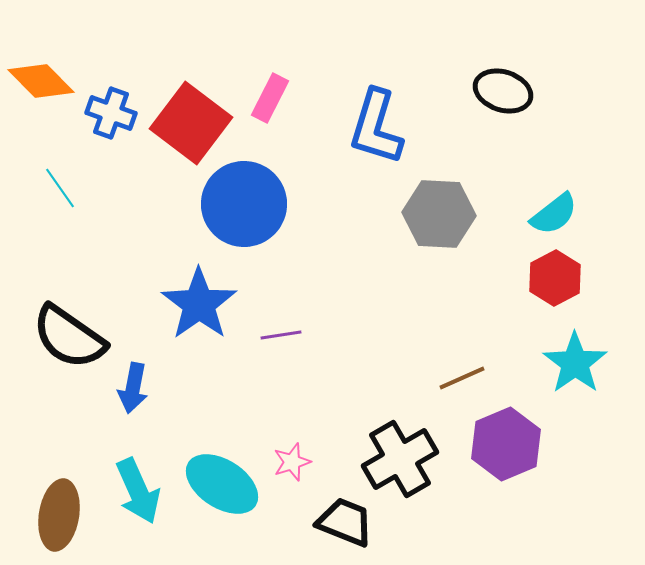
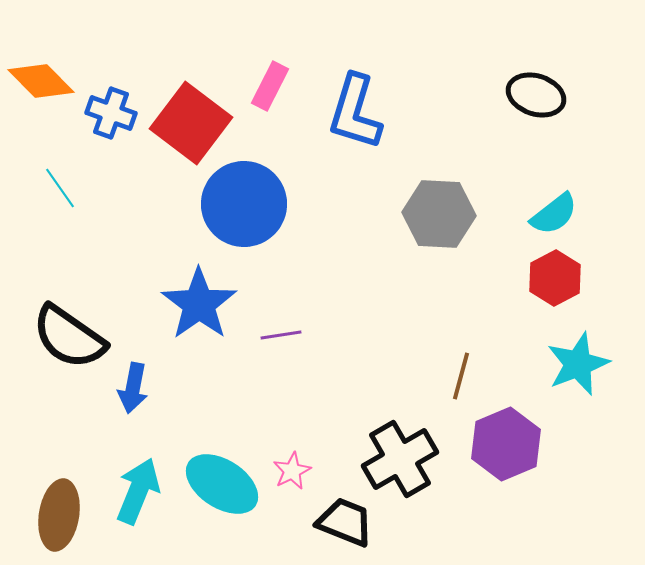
black ellipse: moved 33 px right, 4 px down
pink rectangle: moved 12 px up
blue L-shape: moved 21 px left, 15 px up
cyan star: moved 3 px right, 1 px down; rotated 14 degrees clockwise
brown line: moved 1 px left, 2 px up; rotated 51 degrees counterclockwise
pink star: moved 9 px down; rotated 9 degrees counterclockwise
cyan arrow: rotated 134 degrees counterclockwise
